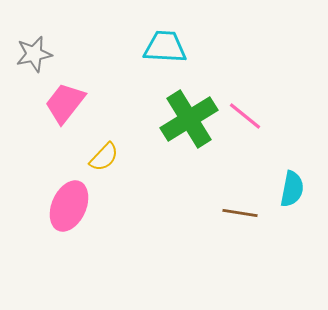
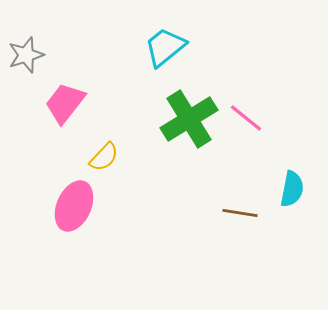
cyan trapezoid: rotated 42 degrees counterclockwise
gray star: moved 8 px left, 1 px down; rotated 6 degrees counterclockwise
pink line: moved 1 px right, 2 px down
pink ellipse: moved 5 px right
